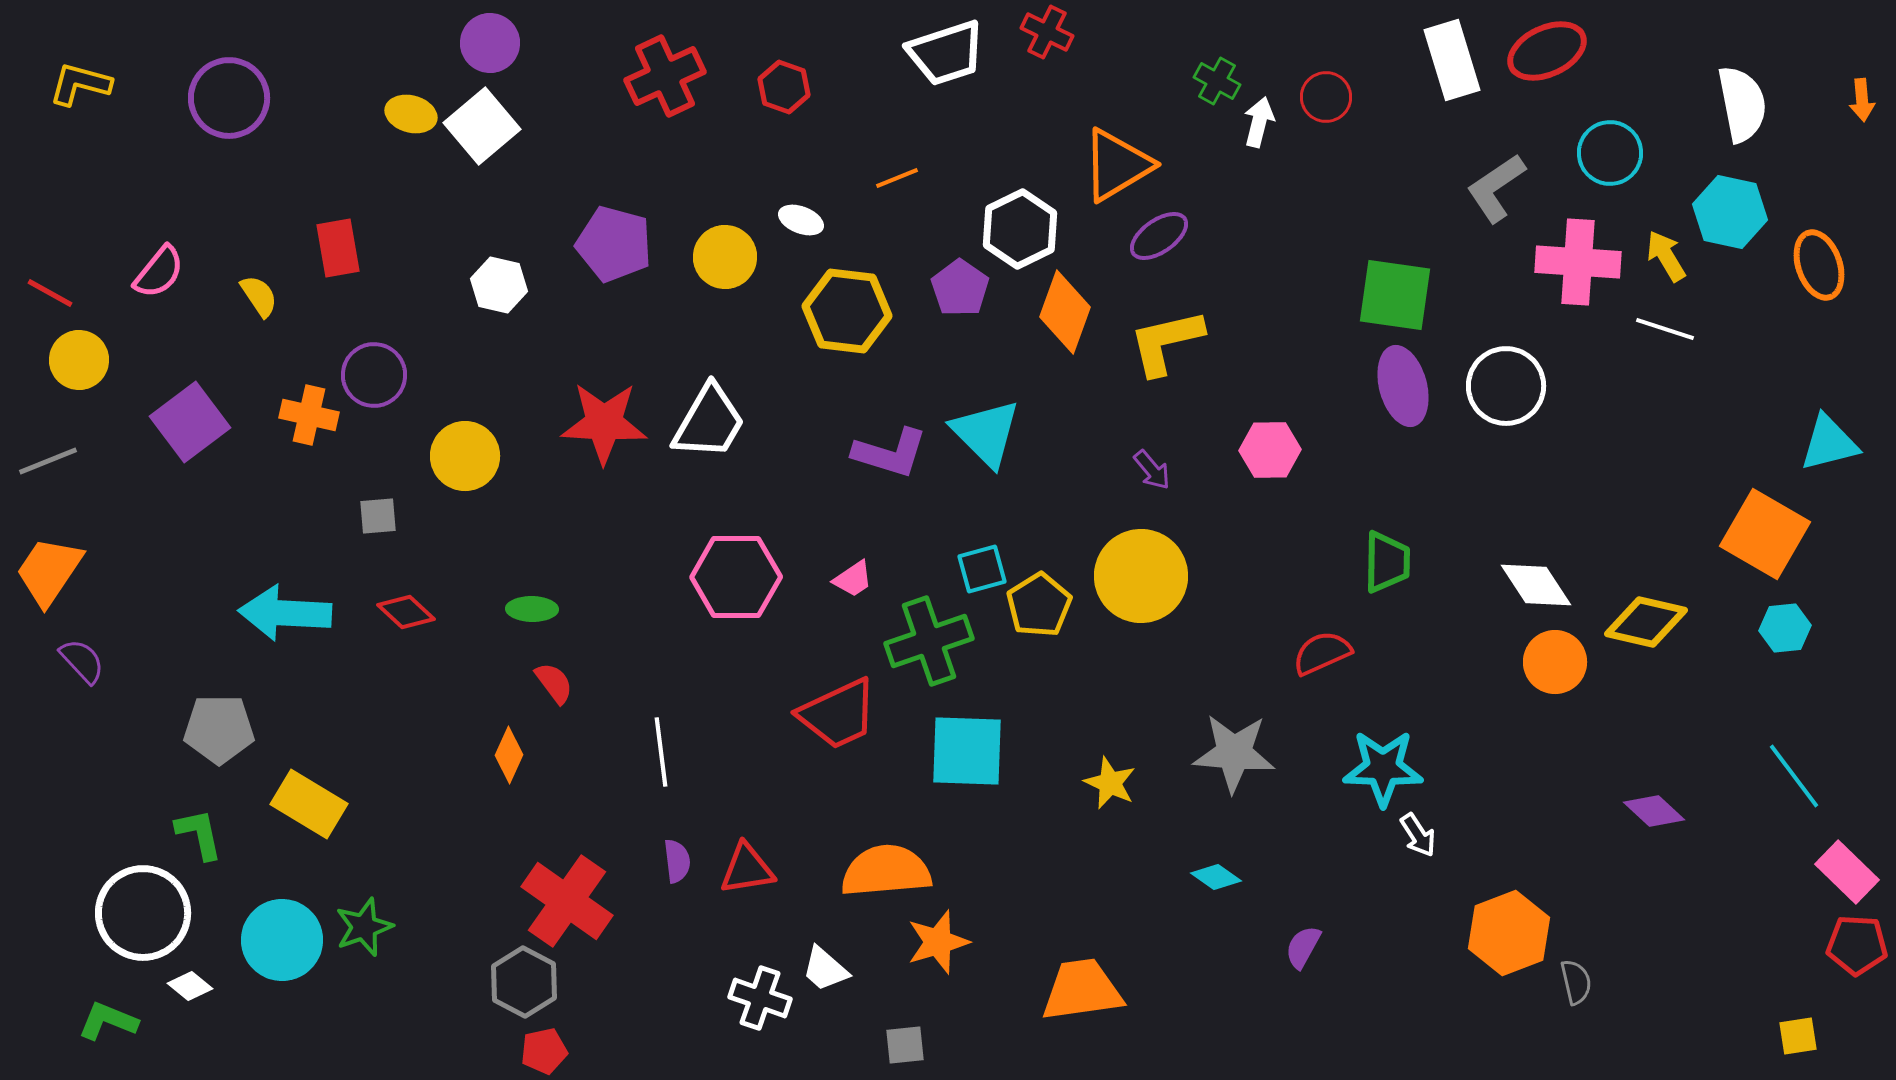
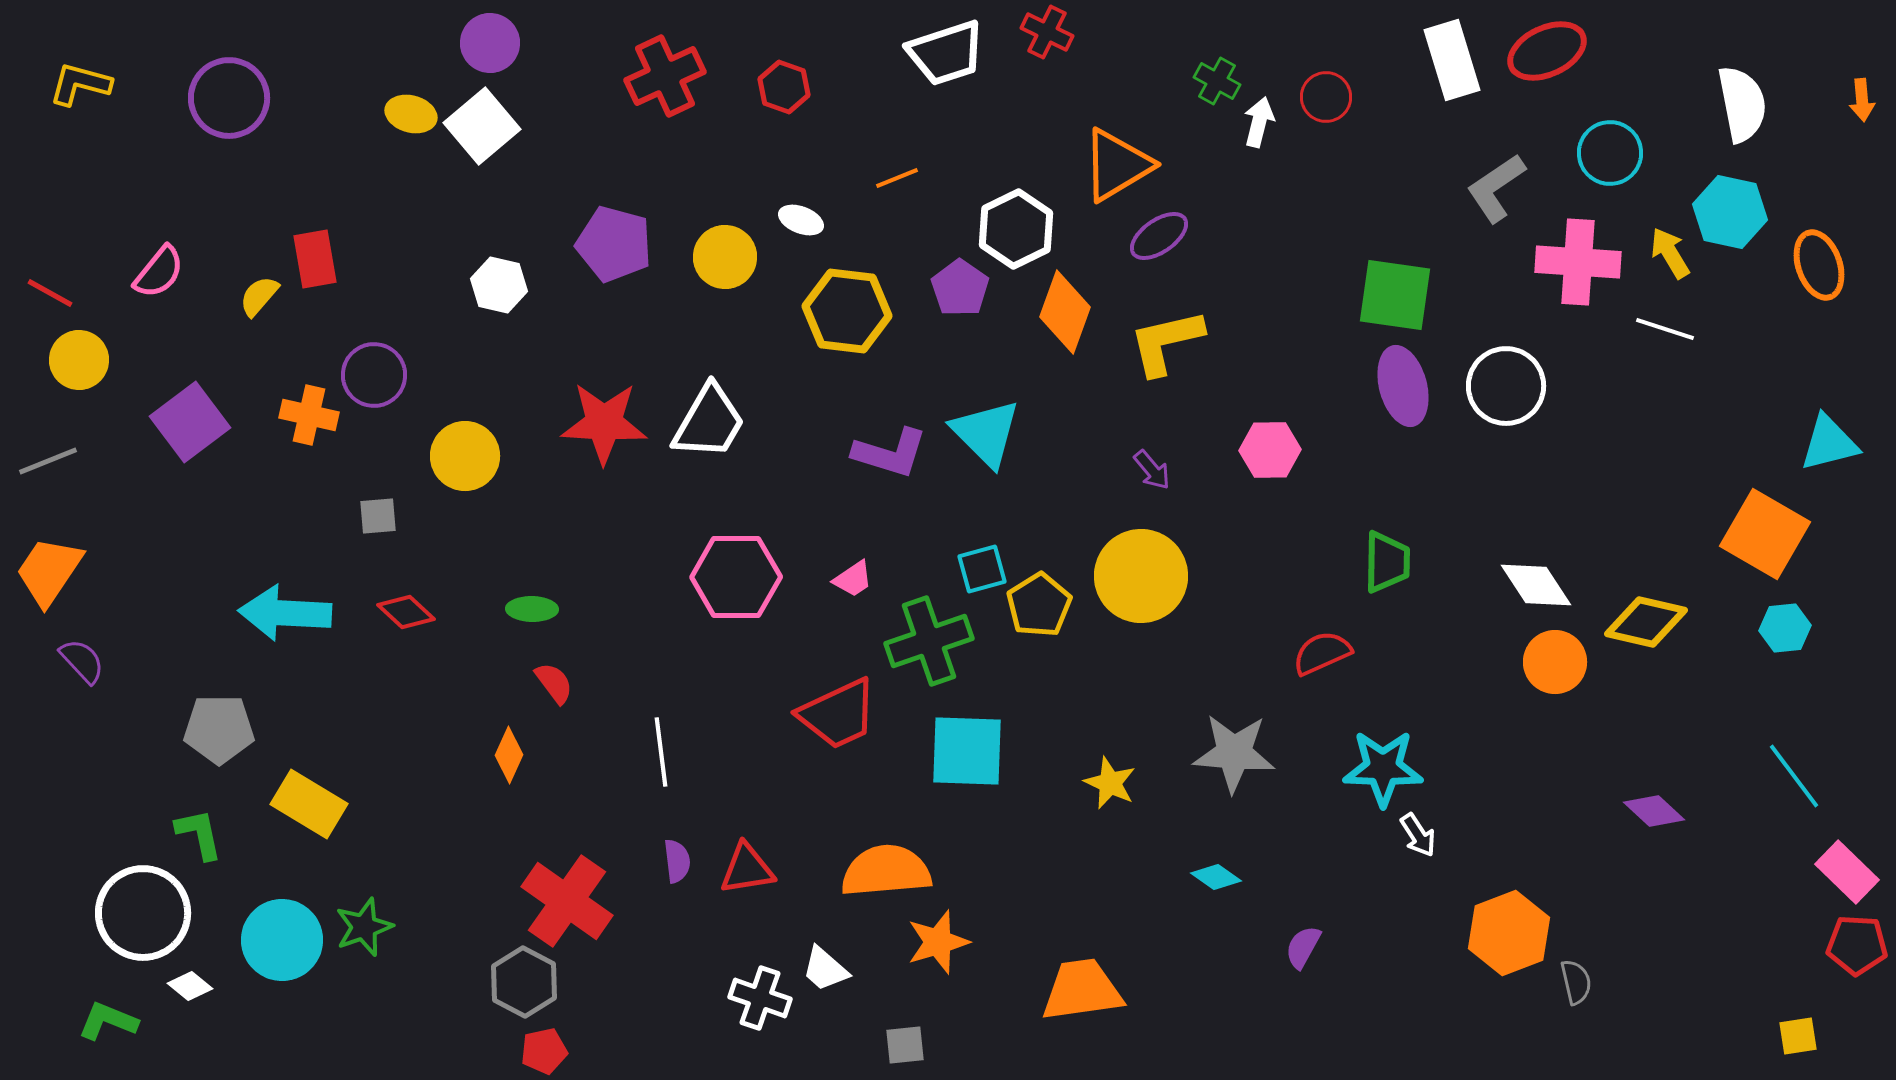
white hexagon at (1020, 229): moved 4 px left
red rectangle at (338, 248): moved 23 px left, 11 px down
yellow arrow at (1666, 256): moved 4 px right, 3 px up
yellow semicircle at (259, 296): rotated 105 degrees counterclockwise
